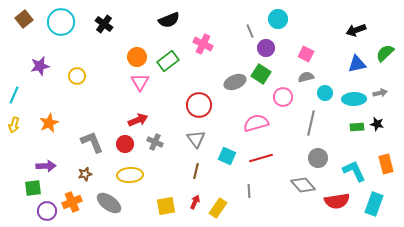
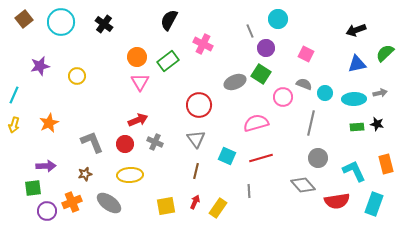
black semicircle at (169, 20): rotated 140 degrees clockwise
gray semicircle at (306, 77): moved 2 px left, 7 px down; rotated 35 degrees clockwise
